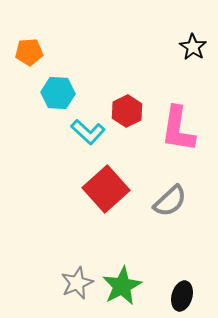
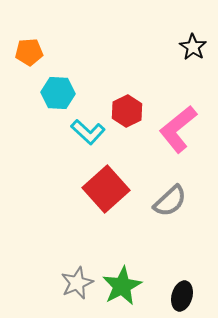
pink L-shape: rotated 42 degrees clockwise
